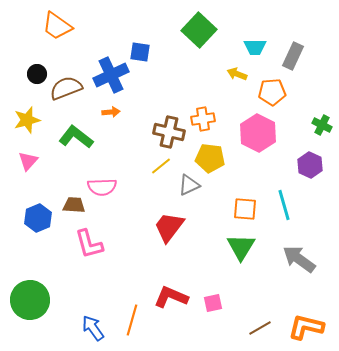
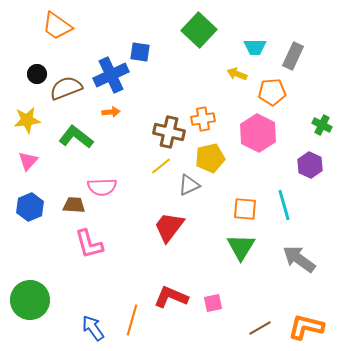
yellow star: rotated 8 degrees clockwise
yellow pentagon: rotated 20 degrees counterclockwise
blue hexagon: moved 8 px left, 11 px up
